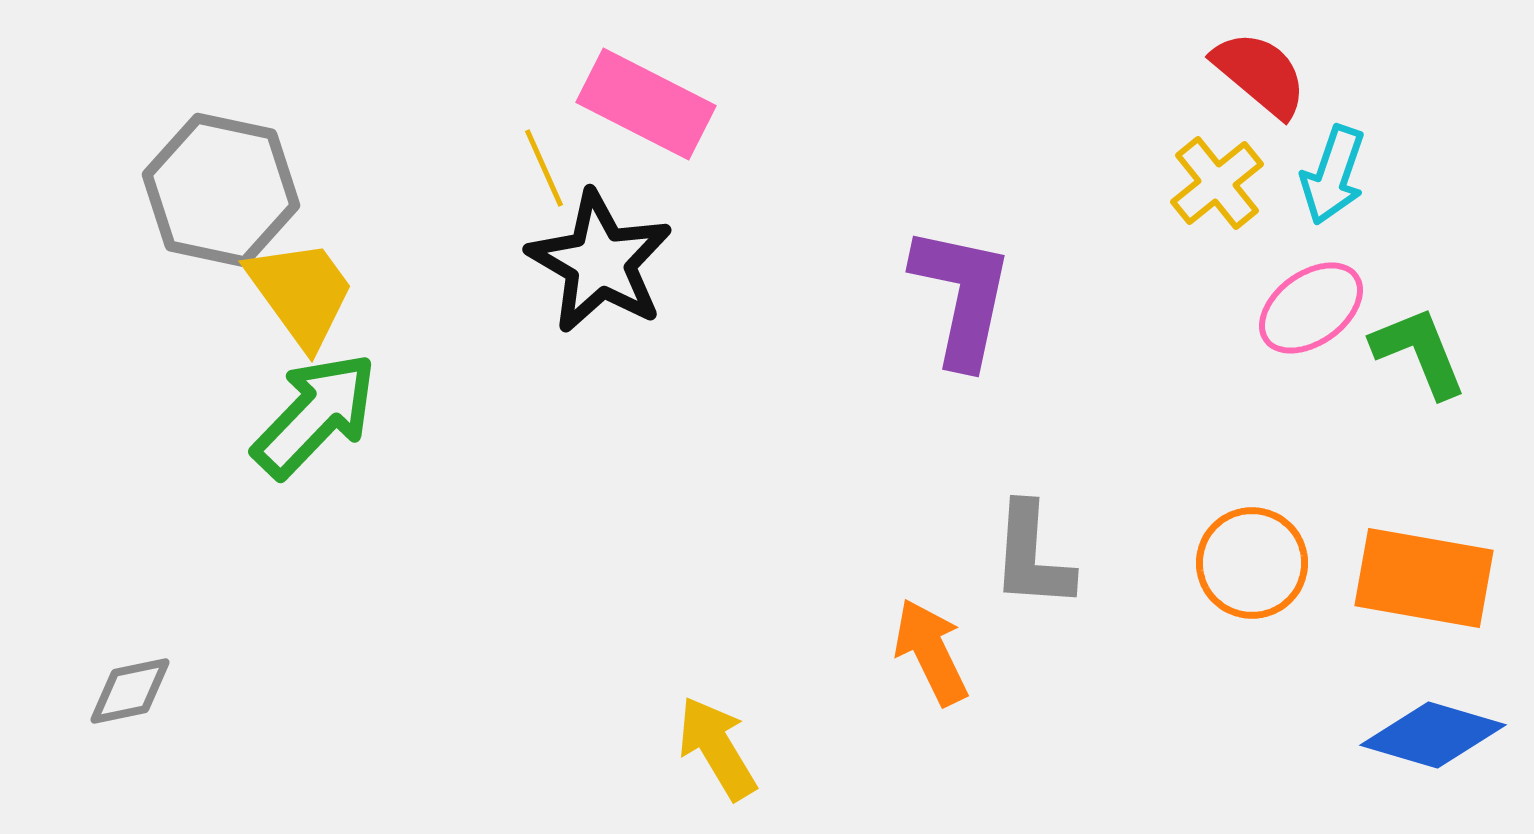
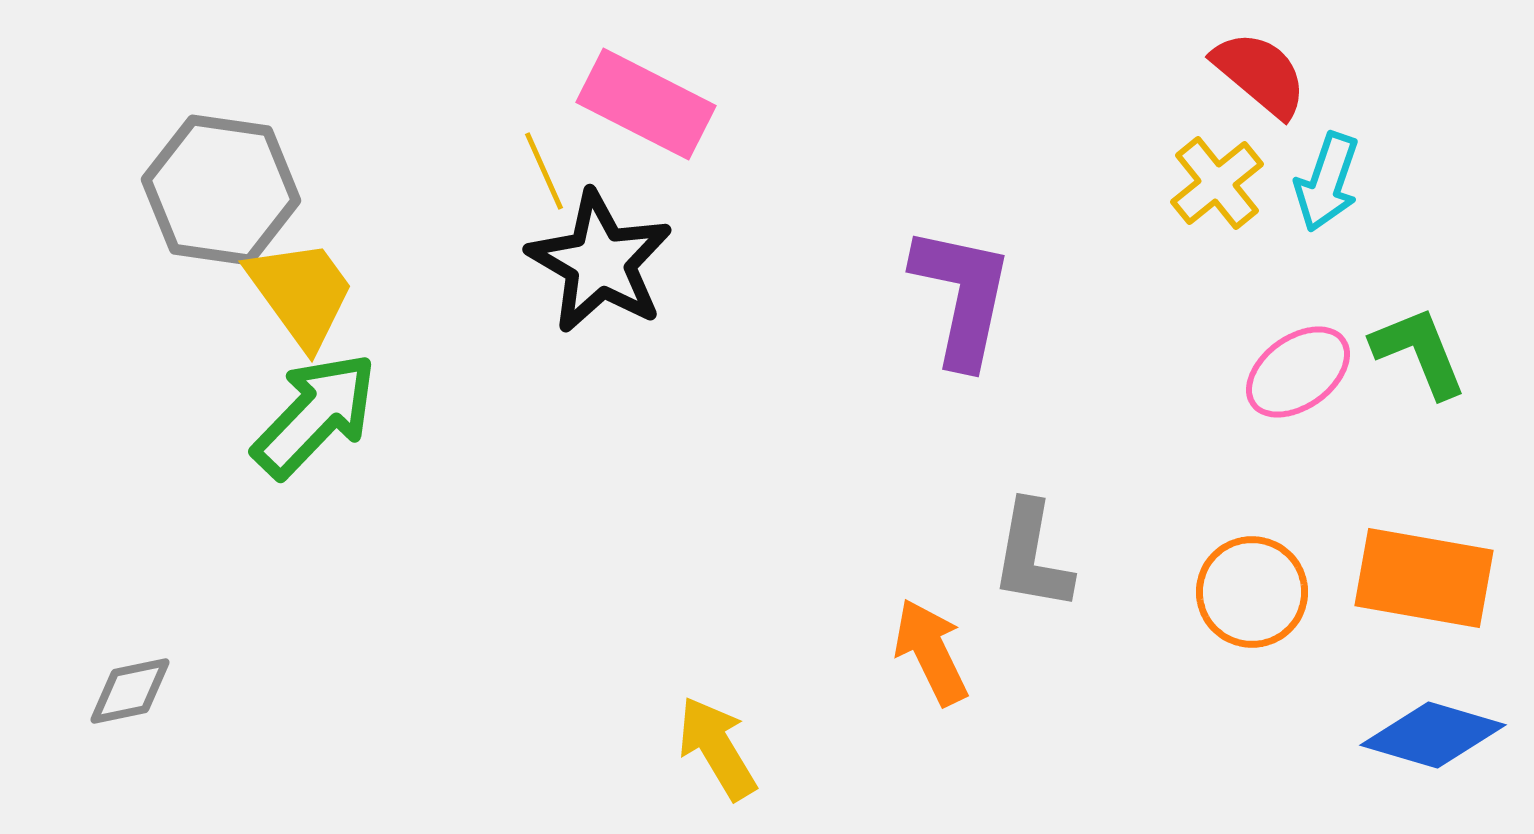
yellow line: moved 3 px down
cyan arrow: moved 6 px left, 7 px down
gray hexagon: rotated 4 degrees counterclockwise
pink ellipse: moved 13 px left, 64 px down
gray L-shape: rotated 6 degrees clockwise
orange circle: moved 29 px down
